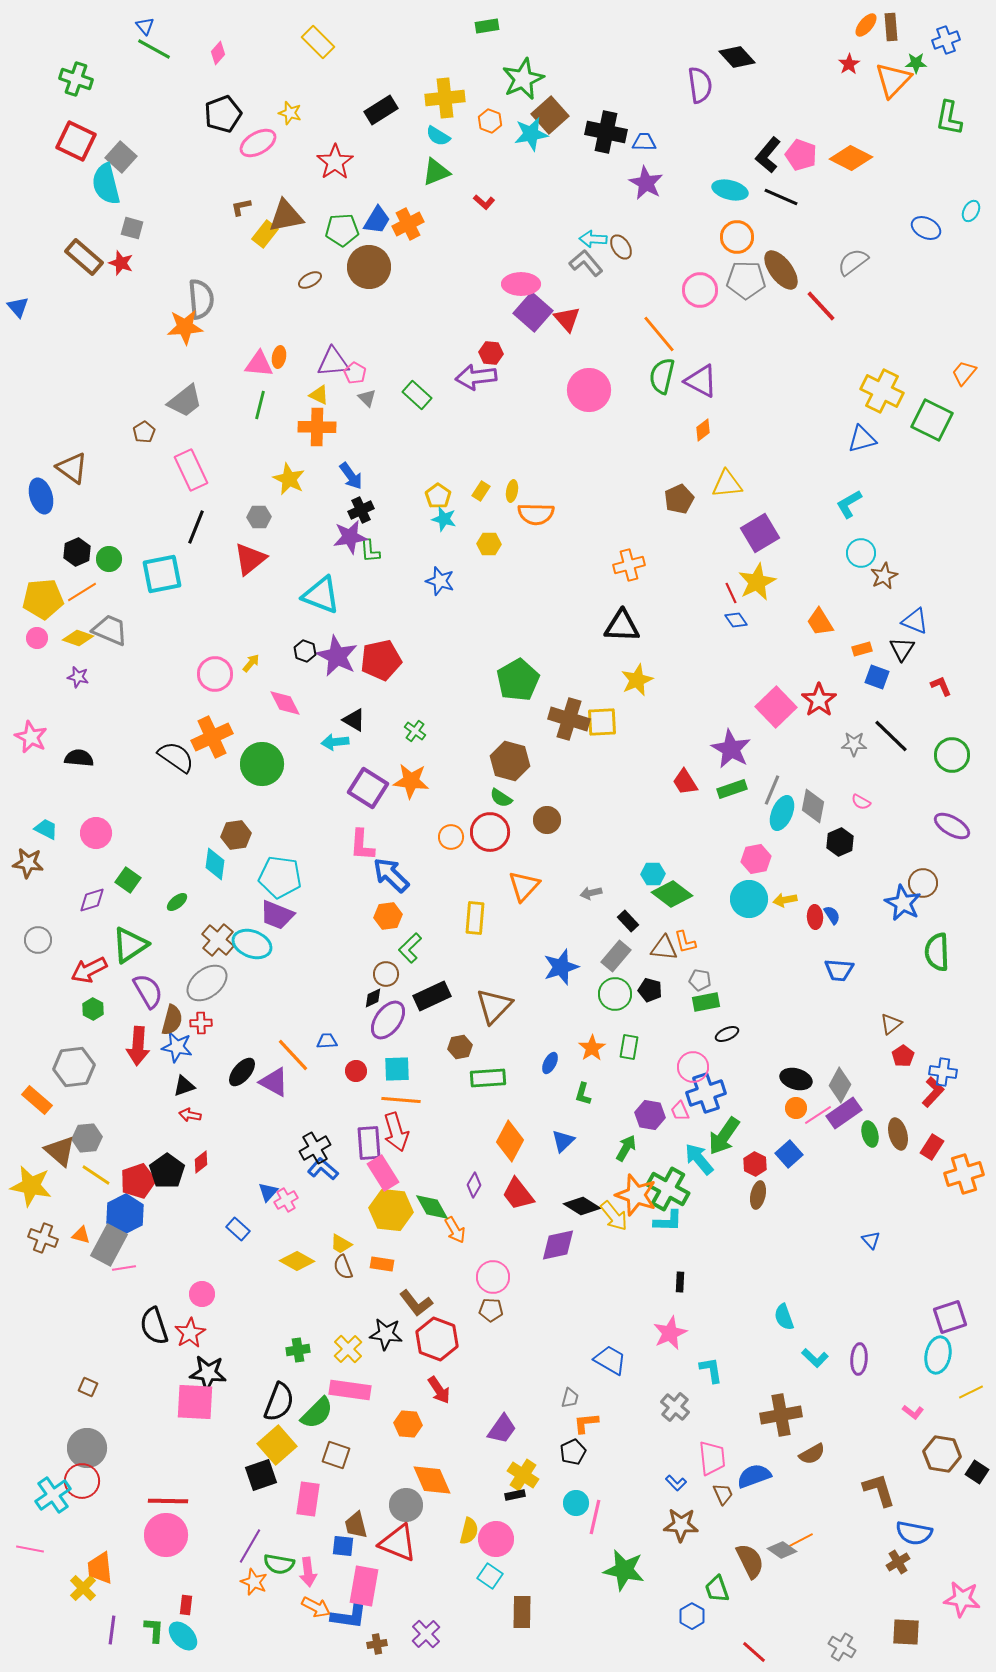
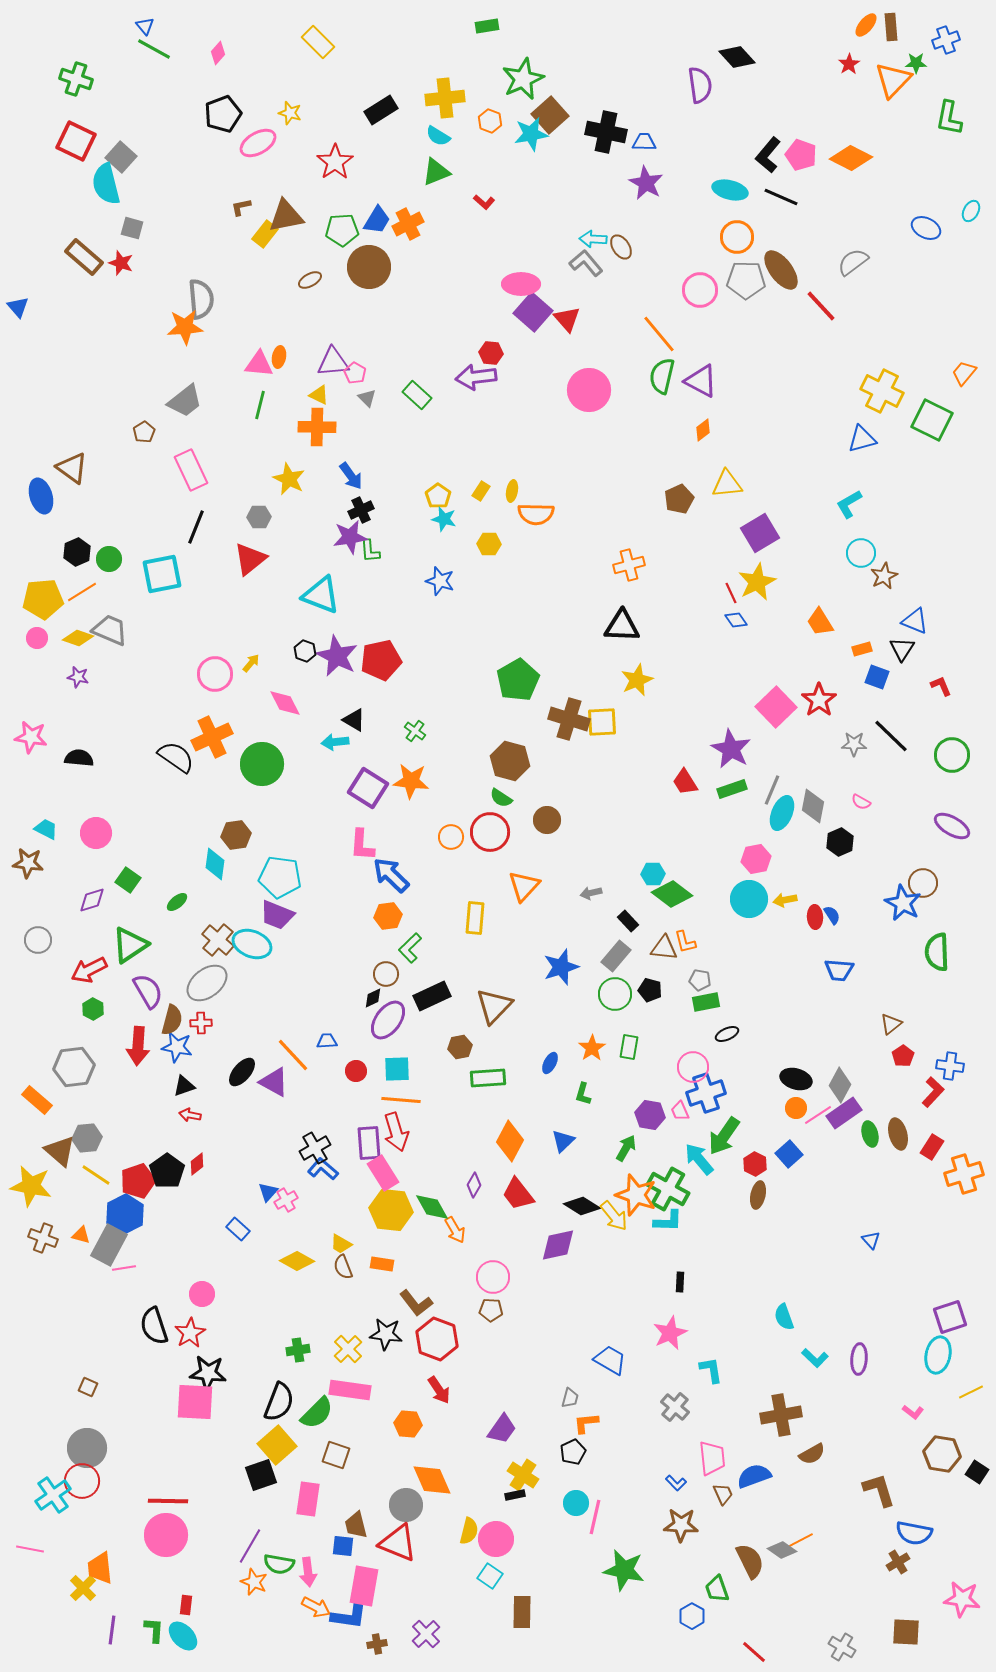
pink star at (31, 737): rotated 16 degrees counterclockwise
blue cross at (943, 1072): moved 7 px right, 6 px up
red diamond at (201, 1162): moved 4 px left, 2 px down
